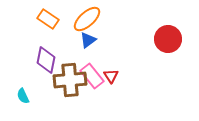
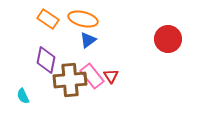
orange ellipse: moved 4 px left; rotated 56 degrees clockwise
